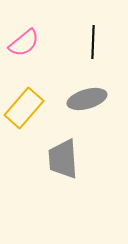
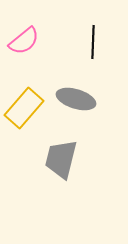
pink semicircle: moved 2 px up
gray ellipse: moved 11 px left; rotated 33 degrees clockwise
gray trapezoid: moved 2 px left; rotated 18 degrees clockwise
